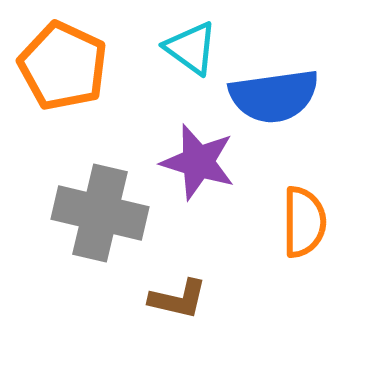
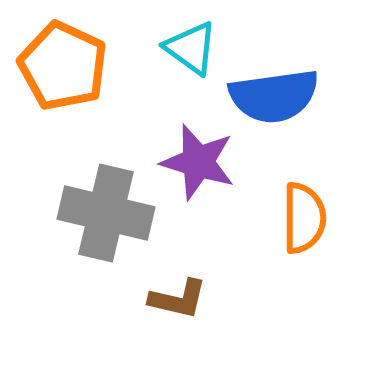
gray cross: moved 6 px right
orange semicircle: moved 4 px up
